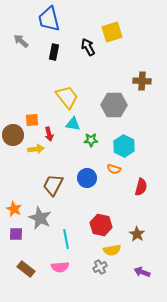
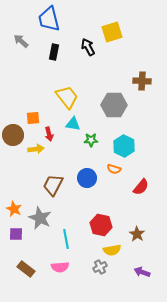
orange square: moved 1 px right, 2 px up
red semicircle: rotated 24 degrees clockwise
